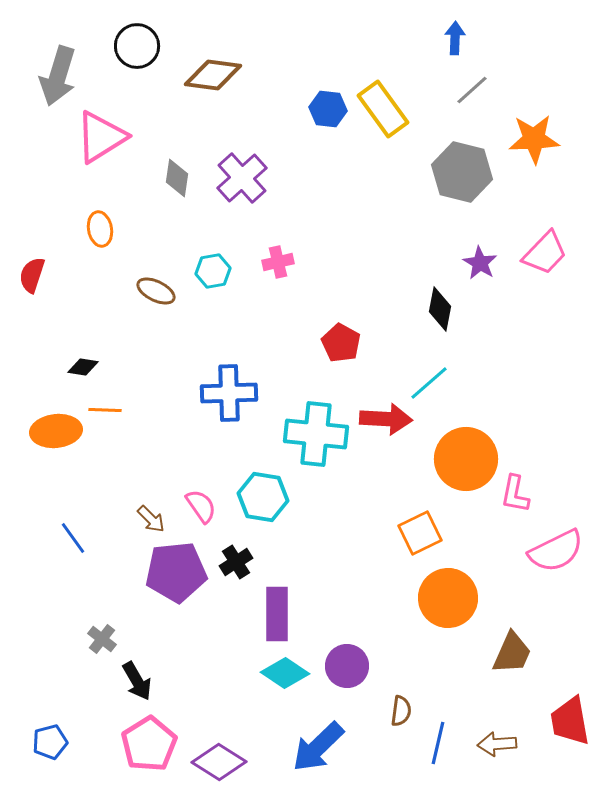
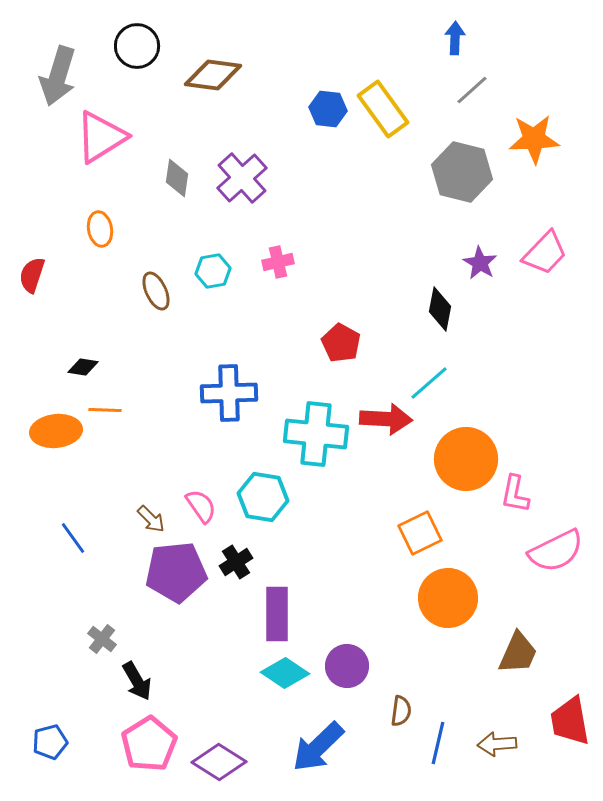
brown ellipse at (156, 291): rotated 39 degrees clockwise
brown trapezoid at (512, 653): moved 6 px right
